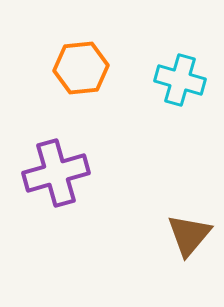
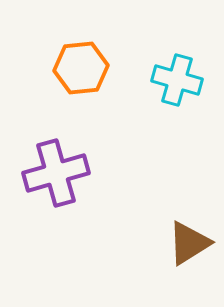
cyan cross: moved 3 px left
brown triangle: moved 8 px down; rotated 18 degrees clockwise
